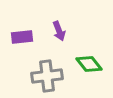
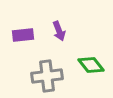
purple rectangle: moved 1 px right, 2 px up
green diamond: moved 2 px right, 1 px down
